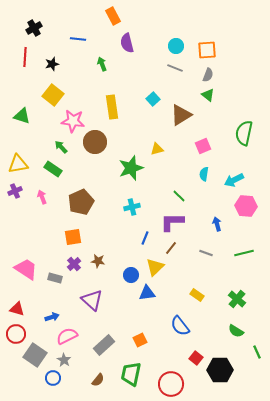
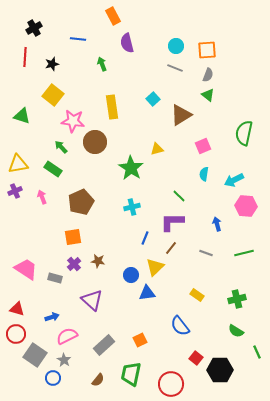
green star at (131, 168): rotated 20 degrees counterclockwise
green cross at (237, 299): rotated 36 degrees clockwise
